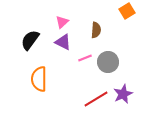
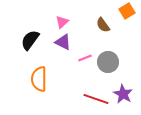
brown semicircle: moved 7 px right, 5 px up; rotated 140 degrees clockwise
purple star: rotated 18 degrees counterclockwise
red line: rotated 50 degrees clockwise
